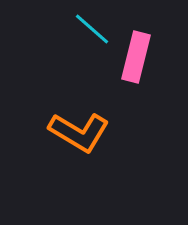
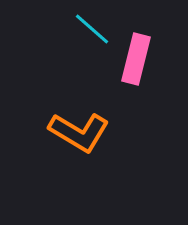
pink rectangle: moved 2 px down
